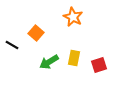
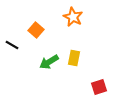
orange square: moved 3 px up
red square: moved 22 px down
